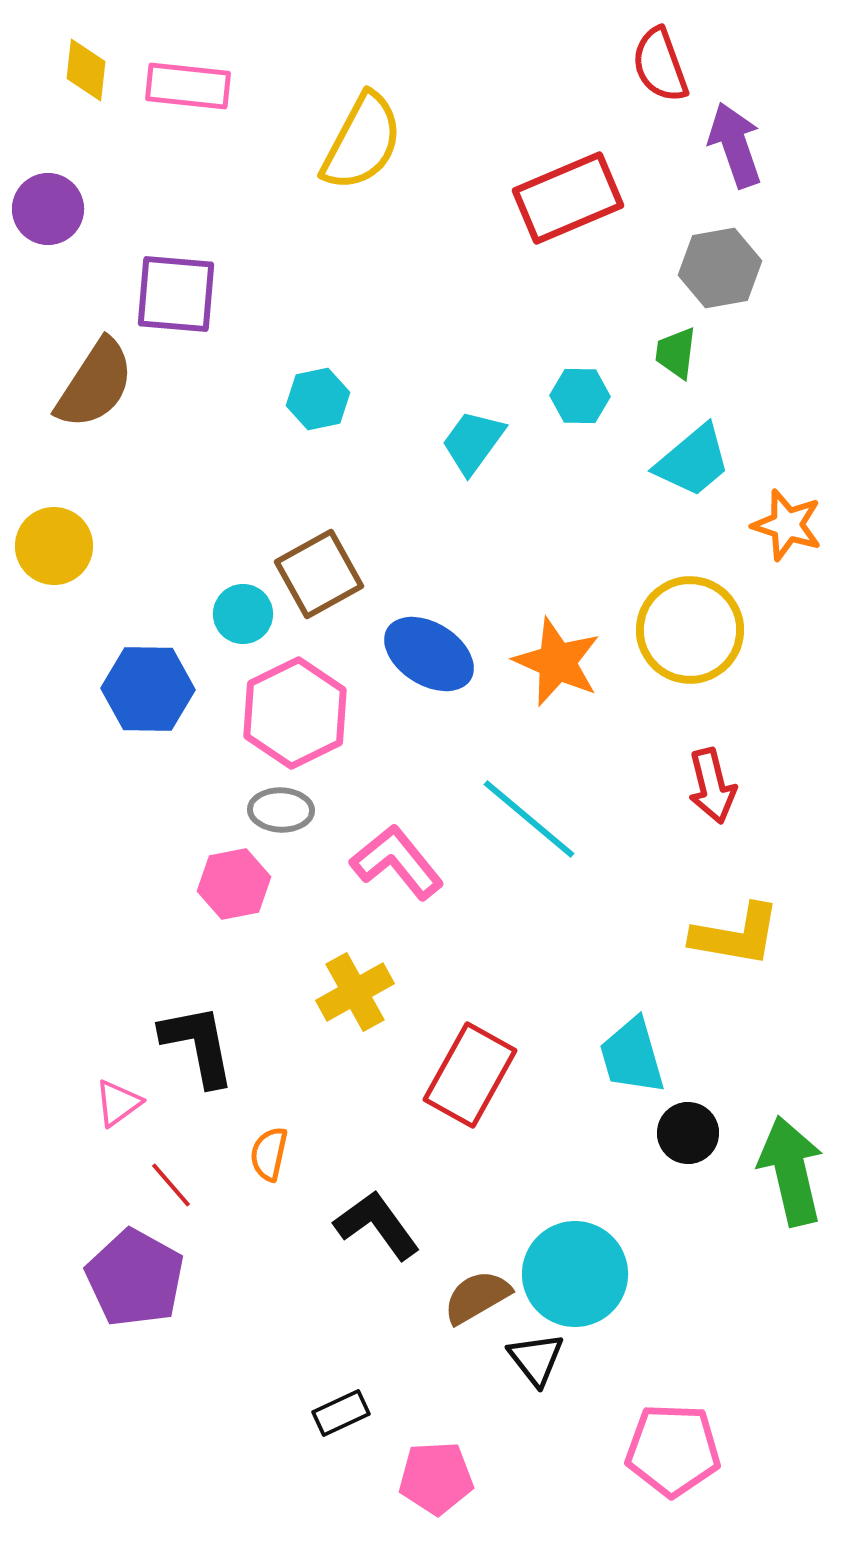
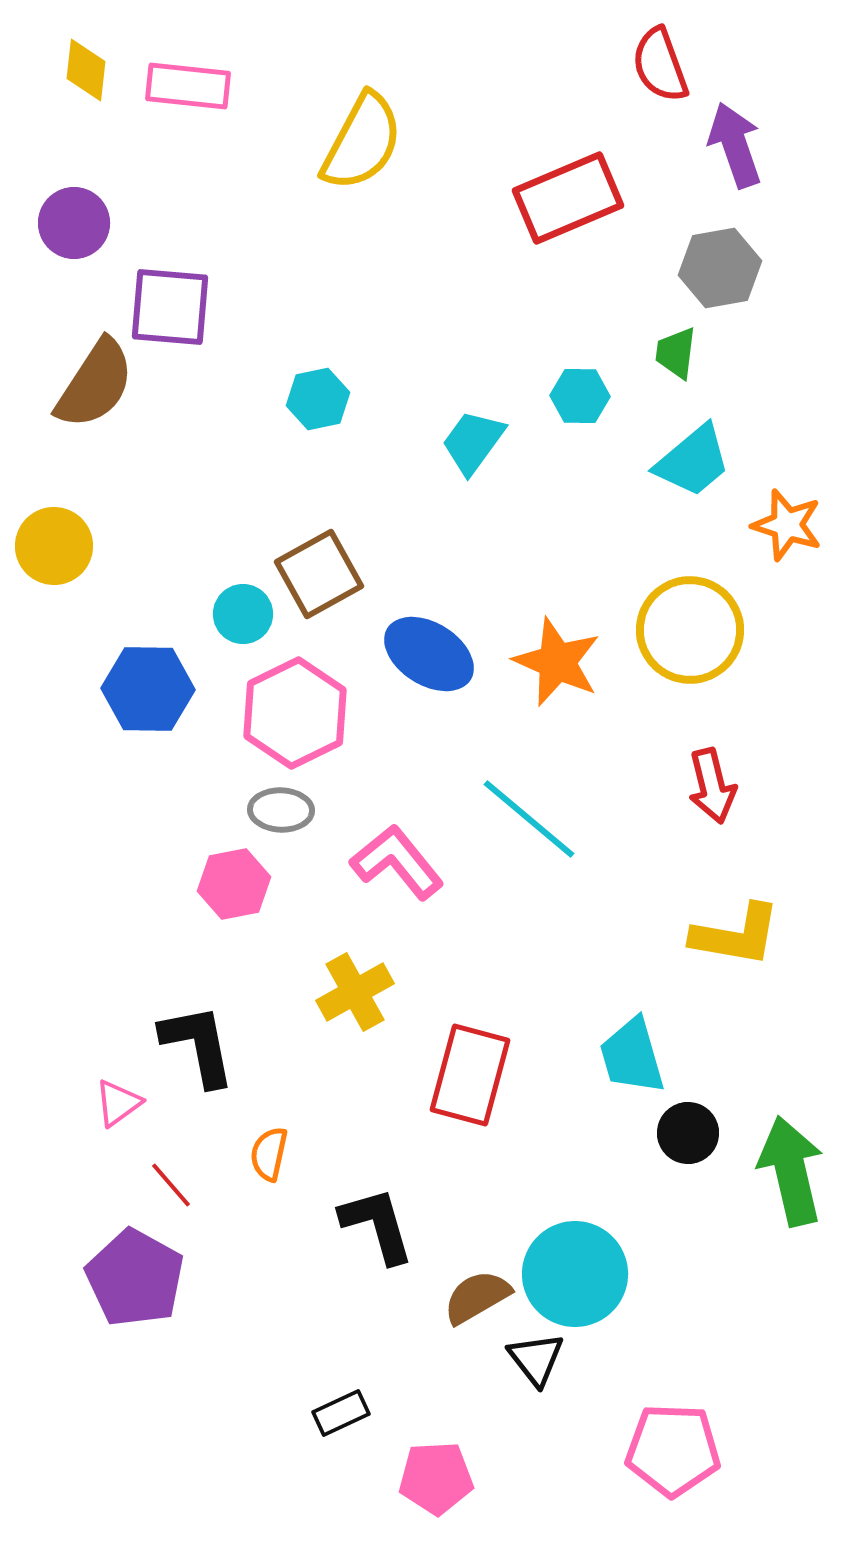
purple circle at (48, 209): moved 26 px right, 14 px down
purple square at (176, 294): moved 6 px left, 13 px down
red rectangle at (470, 1075): rotated 14 degrees counterclockwise
black L-shape at (377, 1225): rotated 20 degrees clockwise
